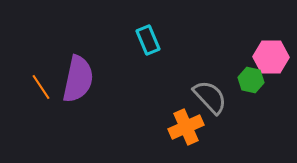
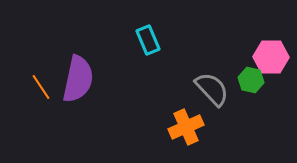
gray semicircle: moved 2 px right, 8 px up
